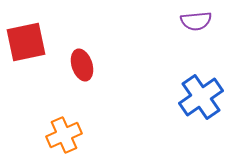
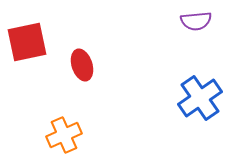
red square: moved 1 px right
blue cross: moved 1 px left, 1 px down
